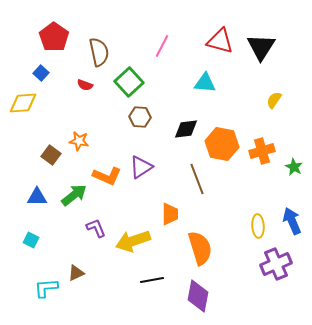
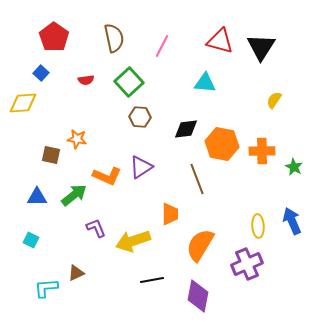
brown semicircle: moved 15 px right, 14 px up
red semicircle: moved 1 px right, 5 px up; rotated 28 degrees counterclockwise
orange star: moved 2 px left, 2 px up
orange cross: rotated 15 degrees clockwise
brown square: rotated 24 degrees counterclockwise
orange semicircle: moved 3 px up; rotated 132 degrees counterclockwise
purple cross: moved 29 px left
